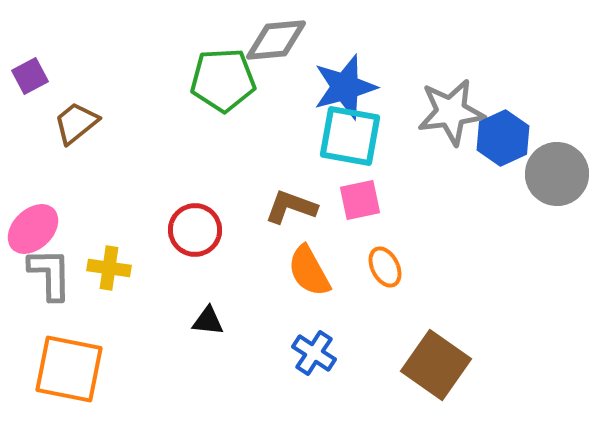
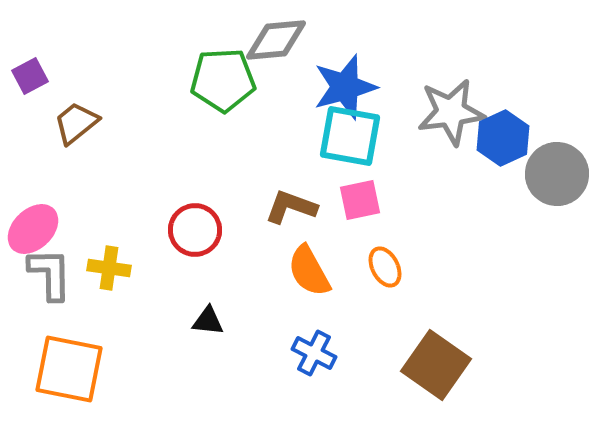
blue cross: rotated 6 degrees counterclockwise
